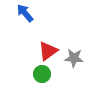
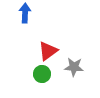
blue arrow: rotated 42 degrees clockwise
gray star: moved 9 px down
